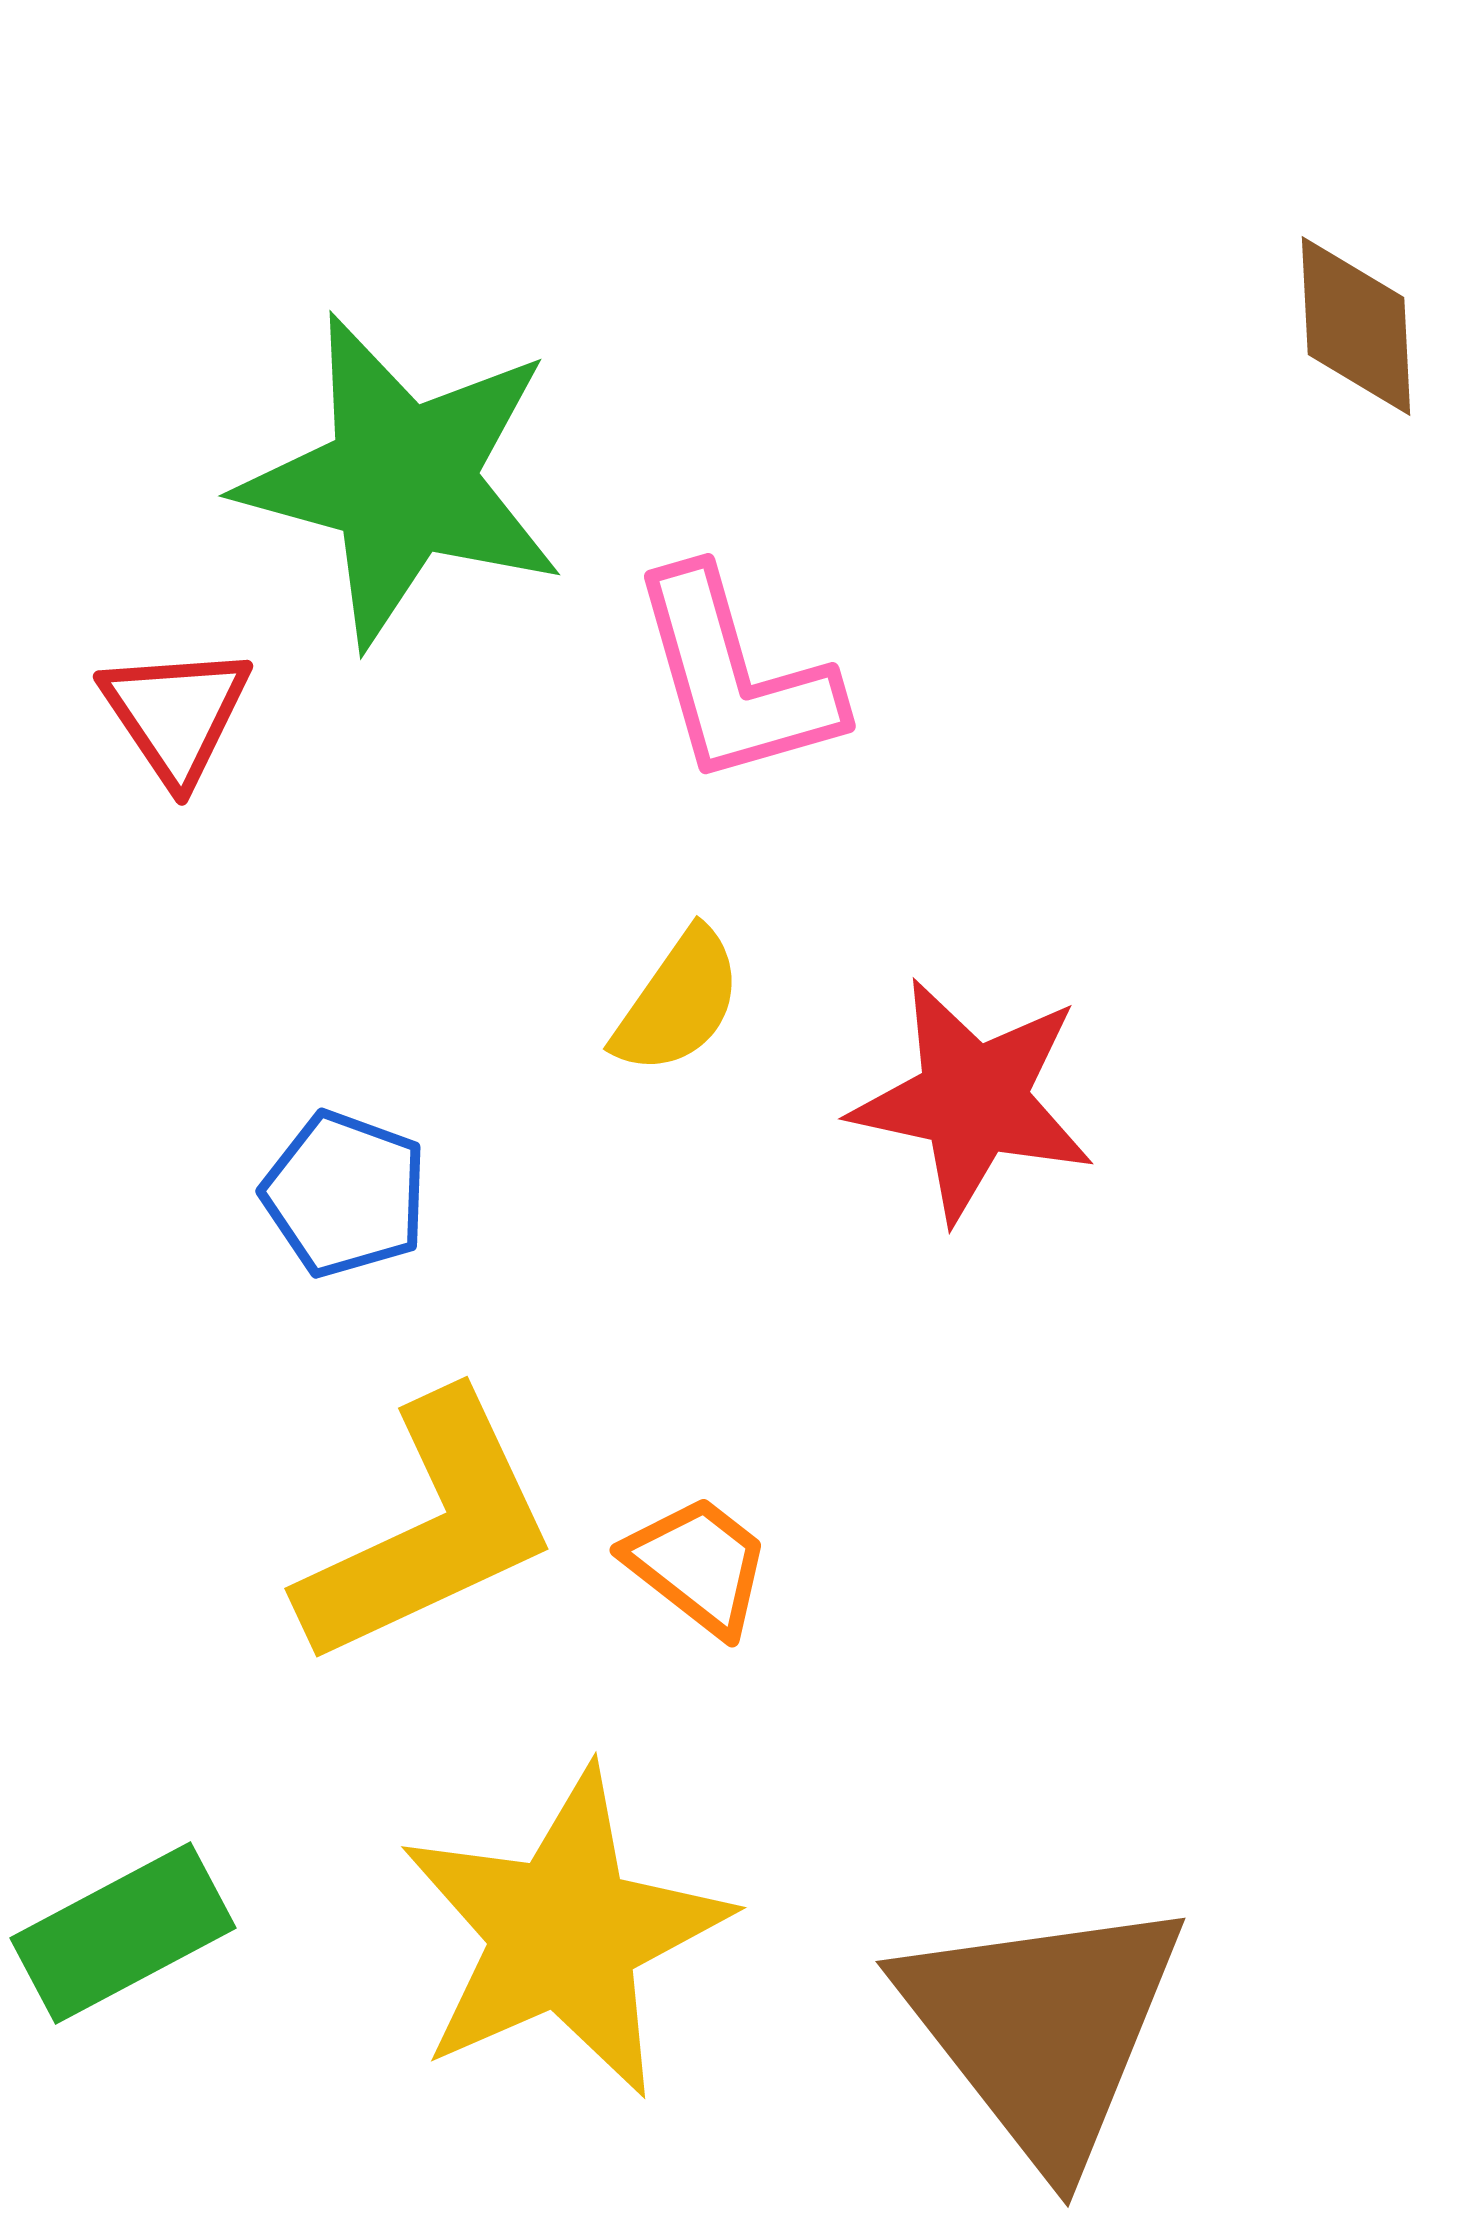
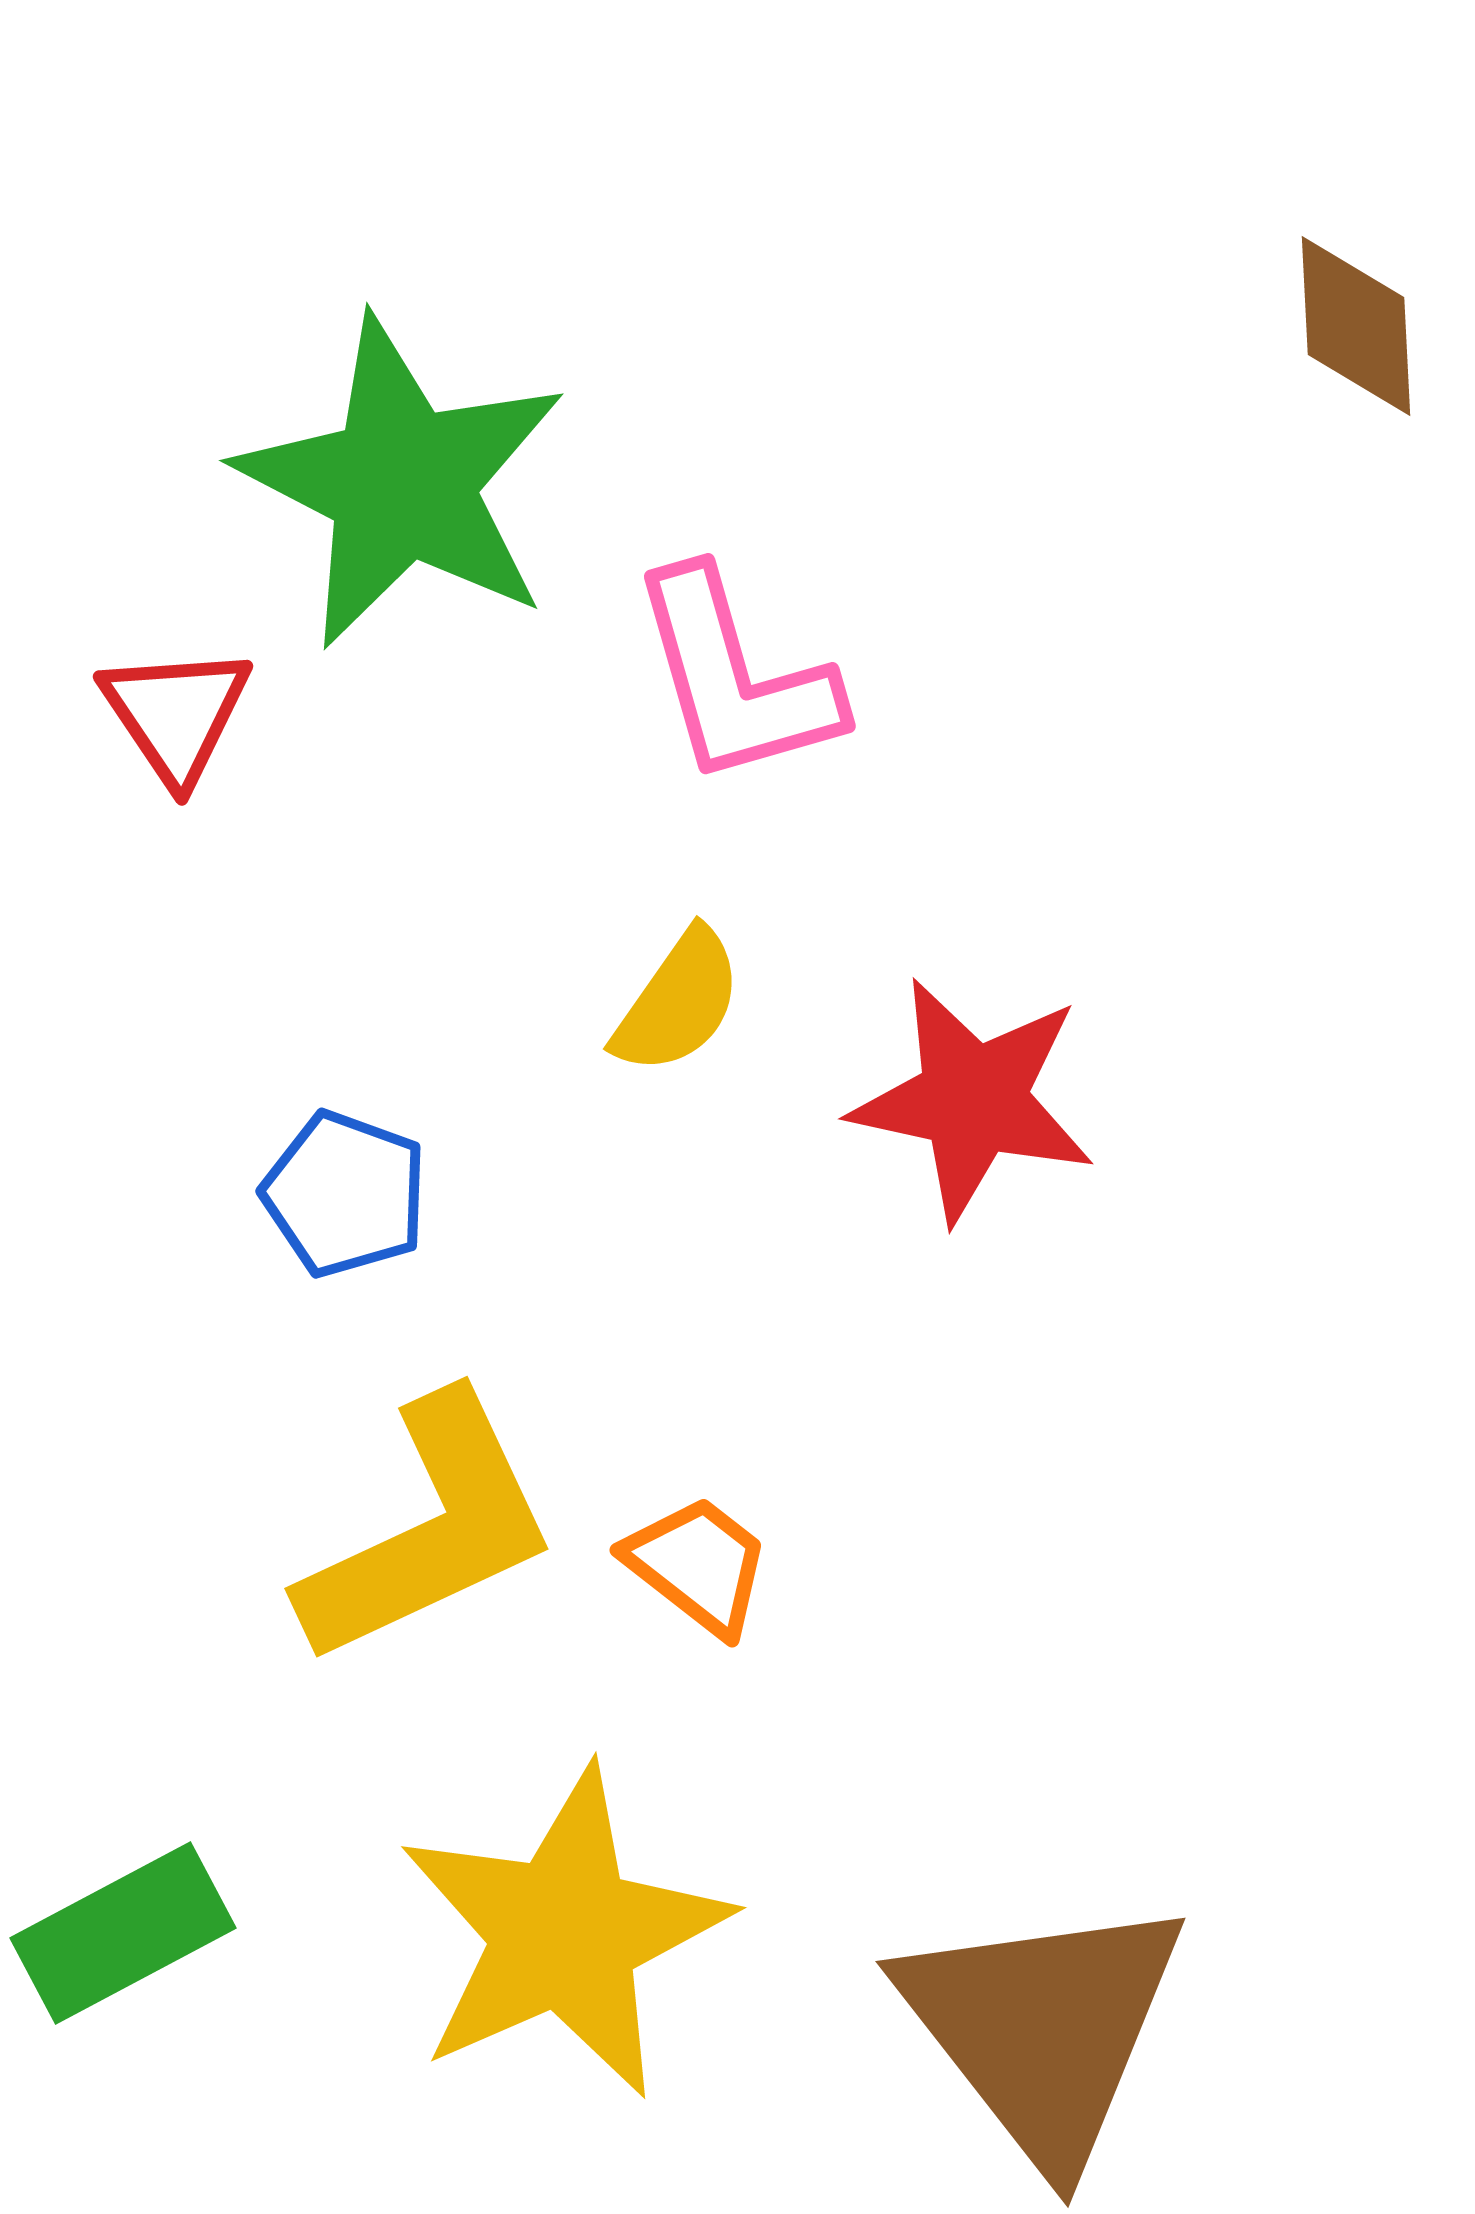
green star: moved 3 px down; rotated 12 degrees clockwise
